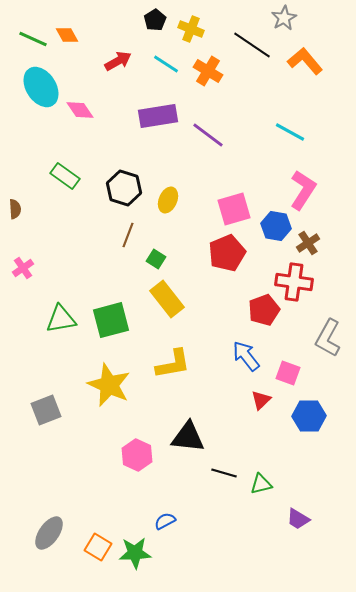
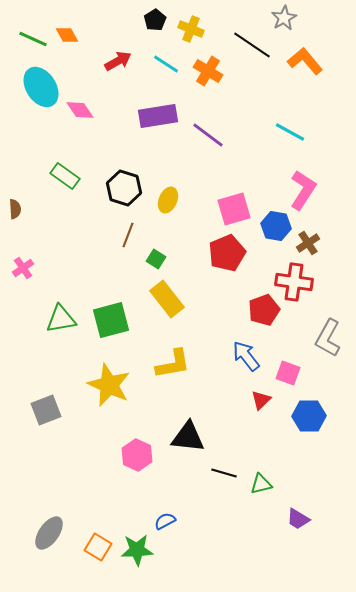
green star at (135, 553): moved 2 px right, 3 px up
